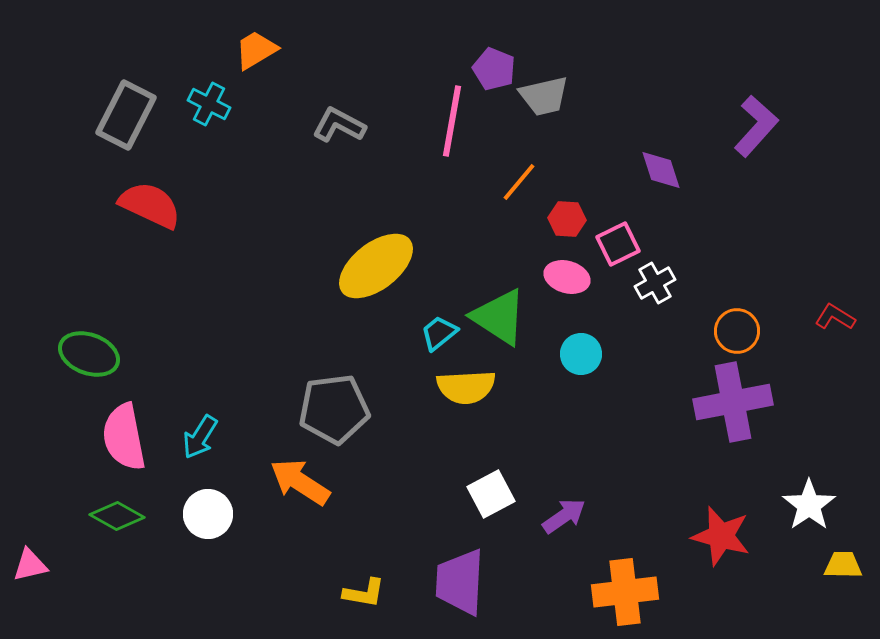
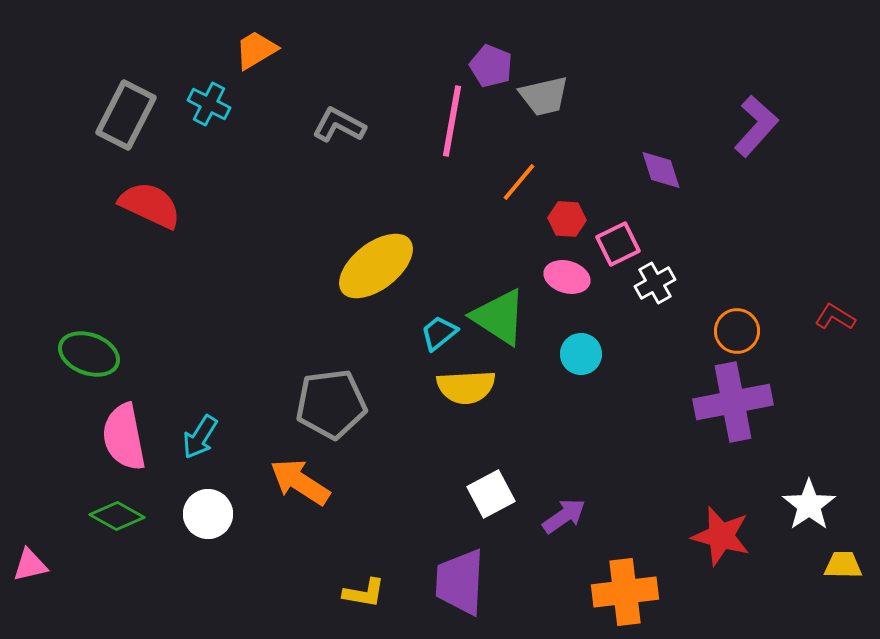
purple pentagon: moved 3 px left, 3 px up
gray pentagon: moved 3 px left, 5 px up
